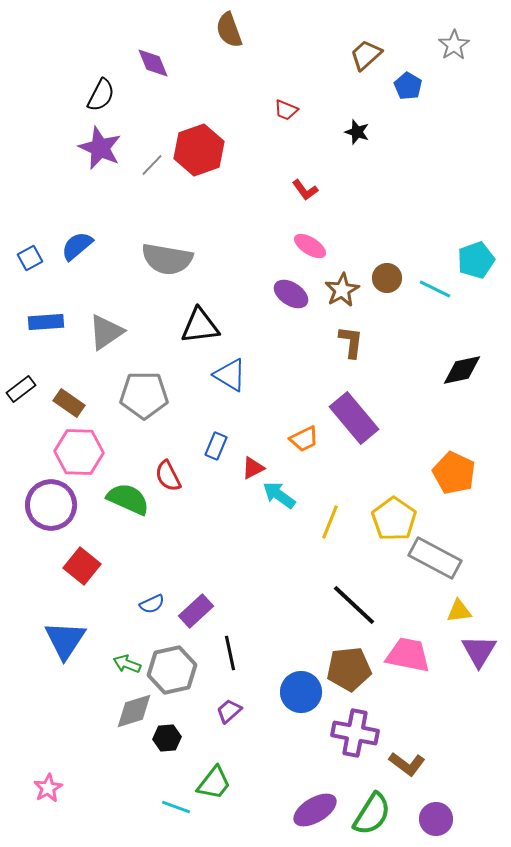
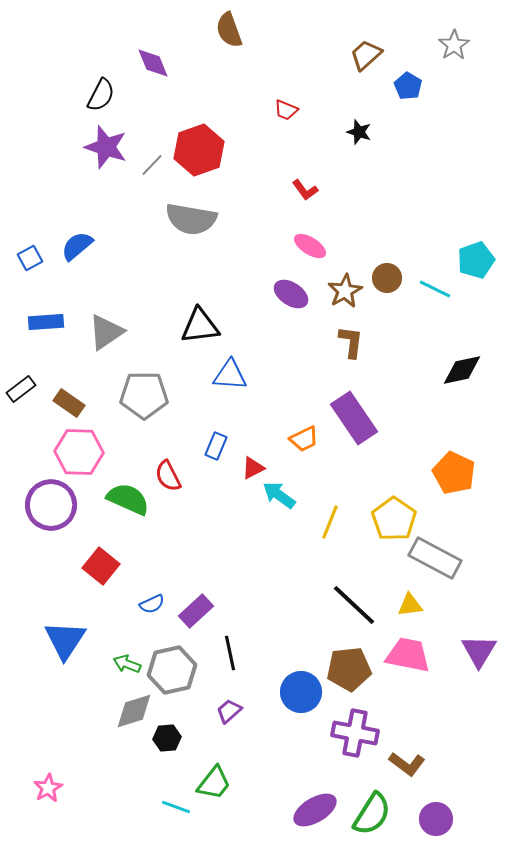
black star at (357, 132): moved 2 px right
purple star at (100, 148): moved 6 px right, 1 px up; rotated 6 degrees counterclockwise
gray semicircle at (167, 259): moved 24 px right, 40 px up
brown star at (342, 290): moved 3 px right, 1 px down
blue triangle at (230, 375): rotated 27 degrees counterclockwise
purple rectangle at (354, 418): rotated 6 degrees clockwise
red square at (82, 566): moved 19 px right
yellow triangle at (459, 611): moved 49 px left, 6 px up
